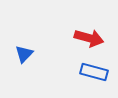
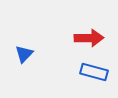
red arrow: rotated 16 degrees counterclockwise
